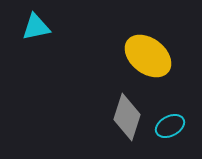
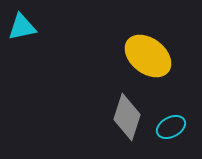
cyan triangle: moved 14 px left
cyan ellipse: moved 1 px right, 1 px down
